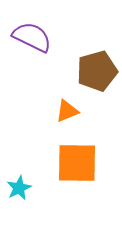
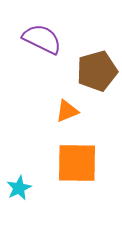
purple semicircle: moved 10 px right, 2 px down
